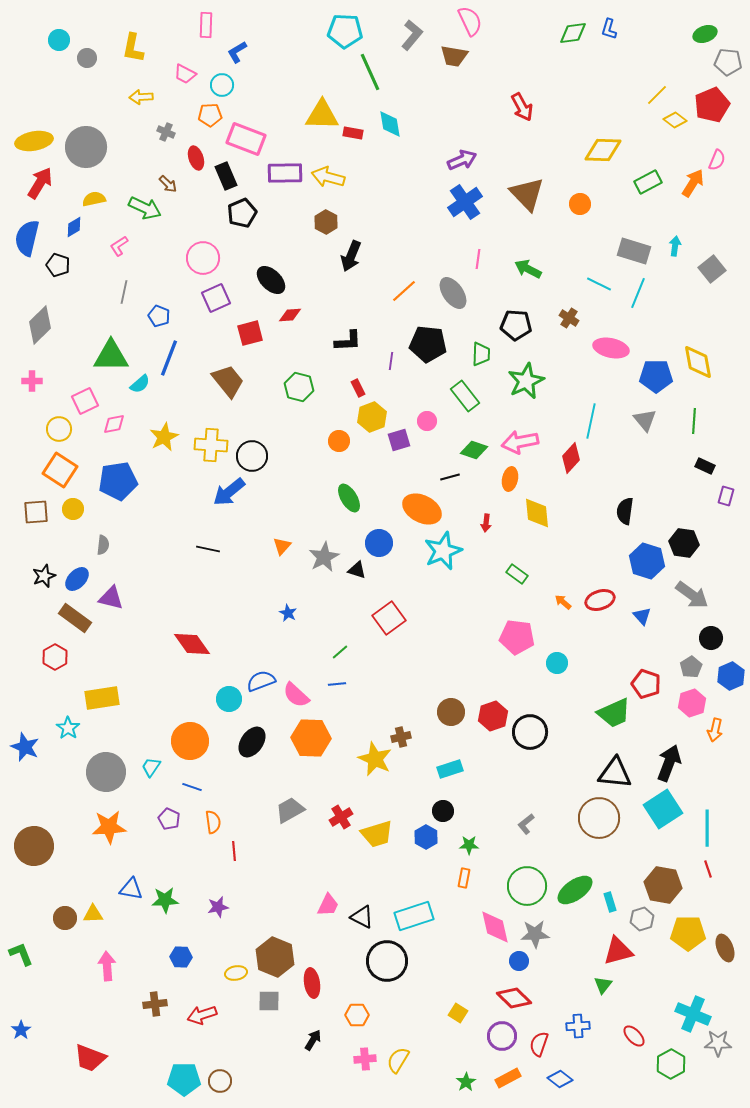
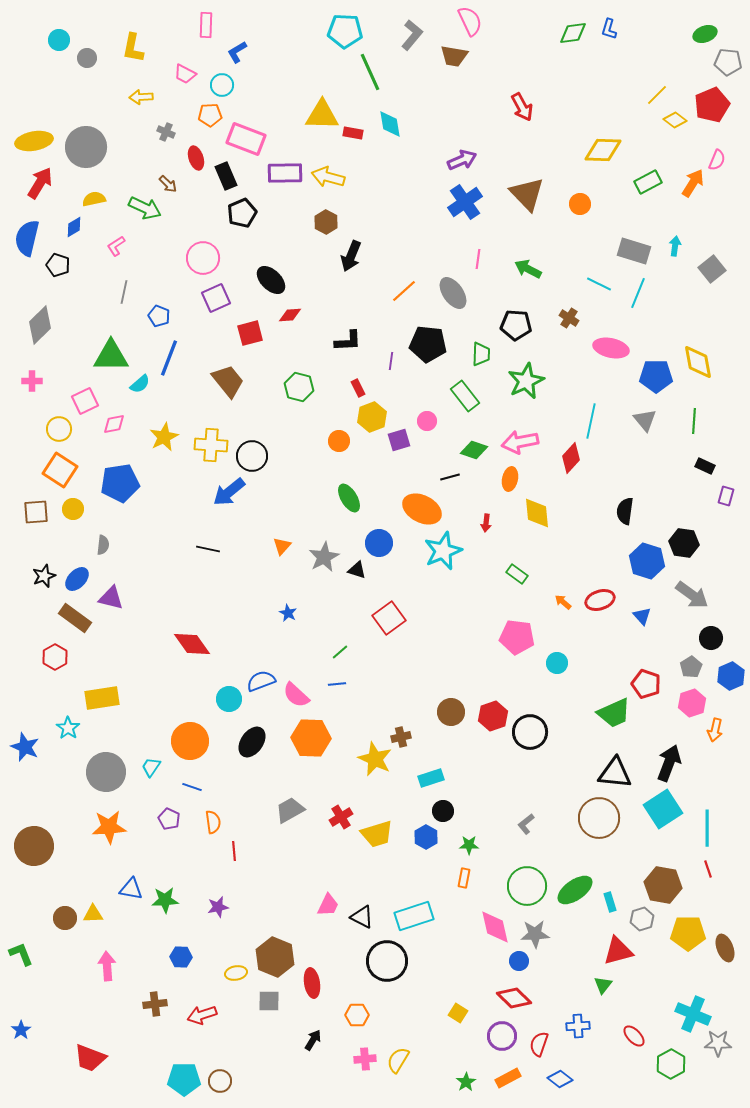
pink L-shape at (119, 246): moved 3 px left
blue pentagon at (118, 481): moved 2 px right, 2 px down
cyan rectangle at (450, 769): moved 19 px left, 9 px down
